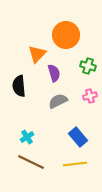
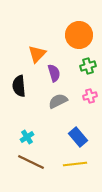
orange circle: moved 13 px right
green cross: rotated 35 degrees counterclockwise
